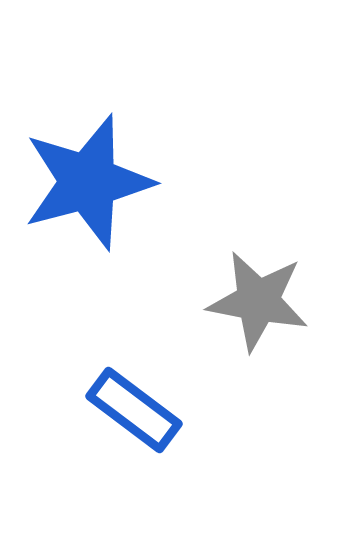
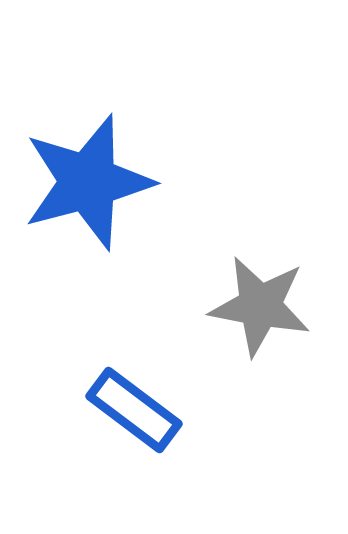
gray star: moved 2 px right, 5 px down
